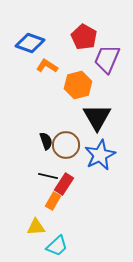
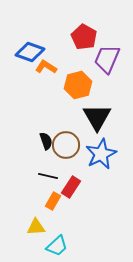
blue diamond: moved 9 px down
orange L-shape: moved 1 px left, 1 px down
blue star: moved 1 px right, 1 px up
red rectangle: moved 7 px right, 3 px down
